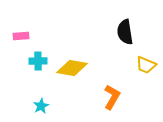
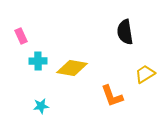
pink rectangle: rotated 70 degrees clockwise
yellow trapezoid: moved 1 px left, 9 px down; rotated 125 degrees clockwise
orange L-shape: moved 1 px up; rotated 130 degrees clockwise
cyan star: rotated 21 degrees clockwise
